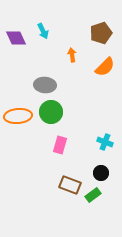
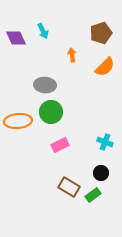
orange ellipse: moved 5 px down
pink rectangle: rotated 48 degrees clockwise
brown rectangle: moved 1 px left, 2 px down; rotated 10 degrees clockwise
